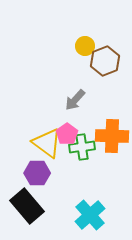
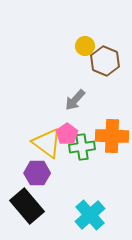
brown hexagon: rotated 16 degrees counterclockwise
